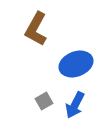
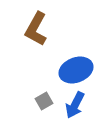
blue ellipse: moved 6 px down
